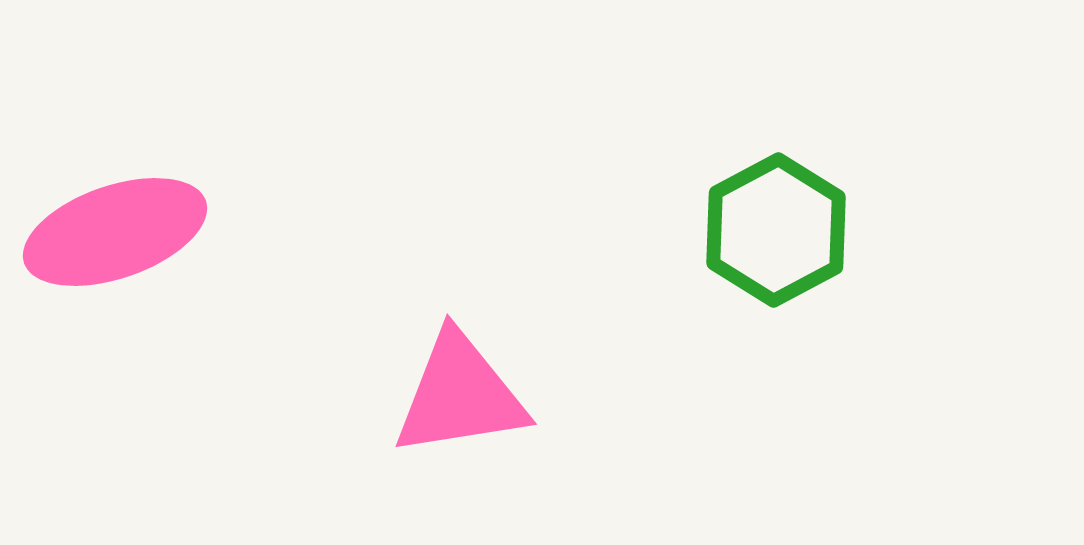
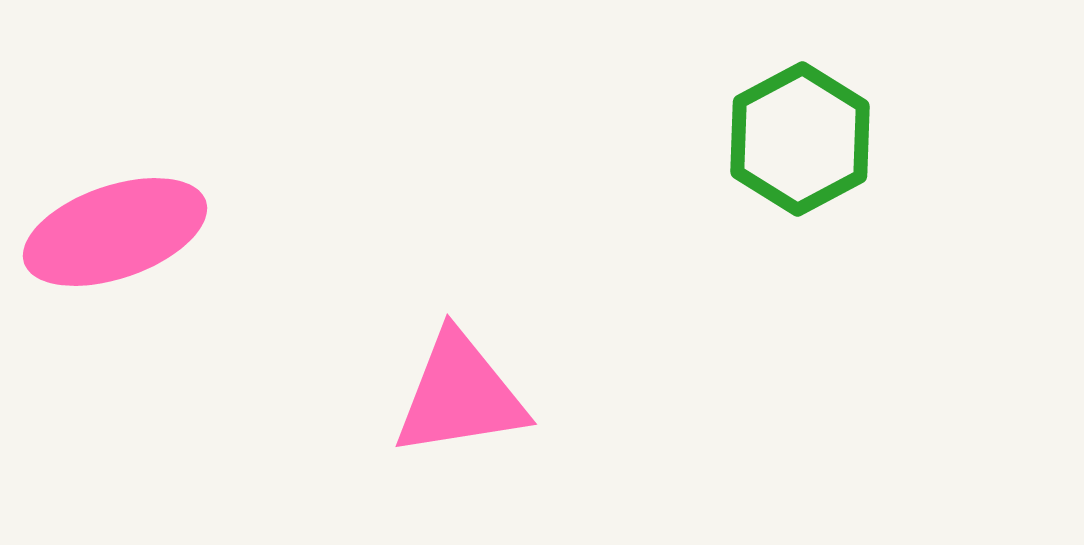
green hexagon: moved 24 px right, 91 px up
